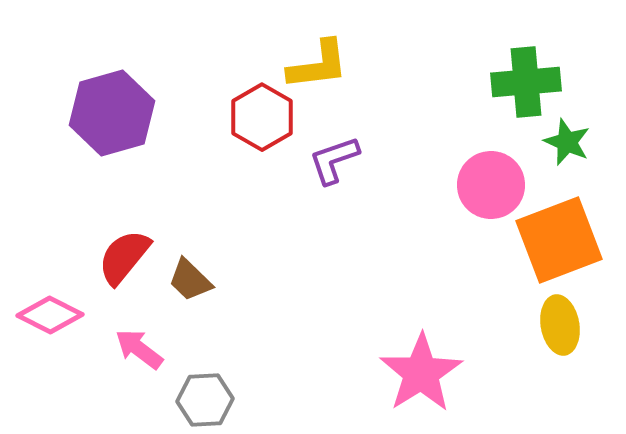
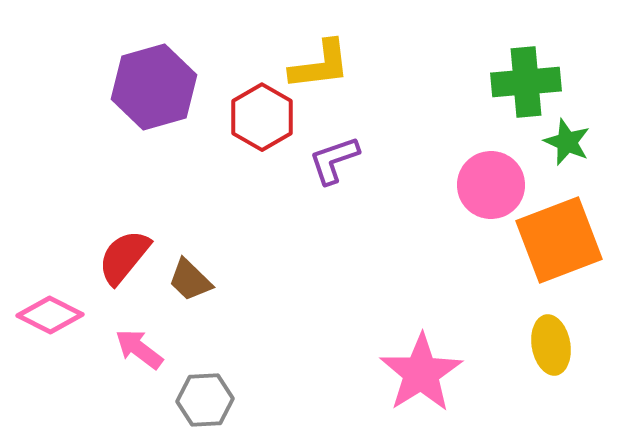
yellow L-shape: moved 2 px right
purple hexagon: moved 42 px right, 26 px up
yellow ellipse: moved 9 px left, 20 px down
